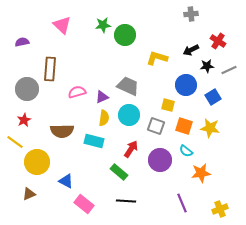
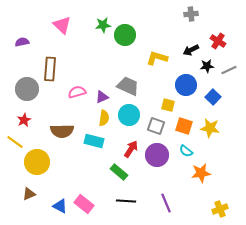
blue square: rotated 14 degrees counterclockwise
purple circle: moved 3 px left, 5 px up
blue triangle: moved 6 px left, 25 px down
purple line: moved 16 px left
